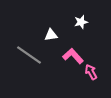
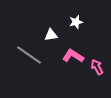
white star: moved 5 px left
pink L-shape: rotated 15 degrees counterclockwise
pink arrow: moved 6 px right, 5 px up
